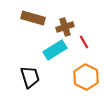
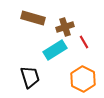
orange hexagon: moved 3 px left, 2 px down
